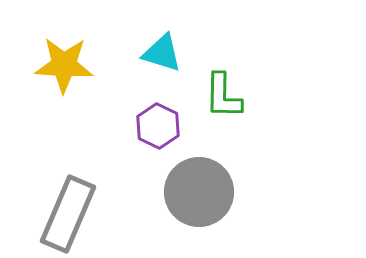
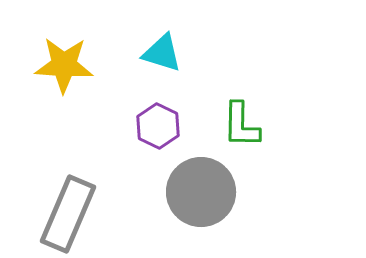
green L-shape: moved 18 px right, 29 px down
gray circle: moved 2 px right
